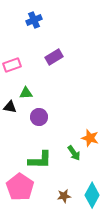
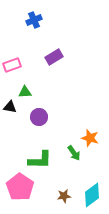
green triangle: moved 1 px left, 1 px up
cyan diamond: rotated 25 degrees clockwise
